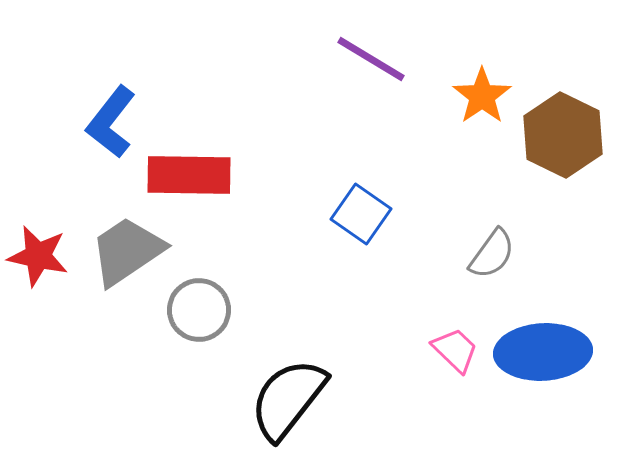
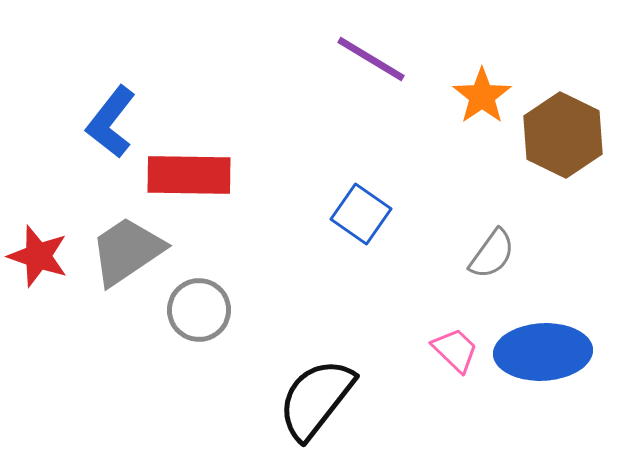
red star: rotated 6 degrees clockwise
black semicircle: moved 28 px right
